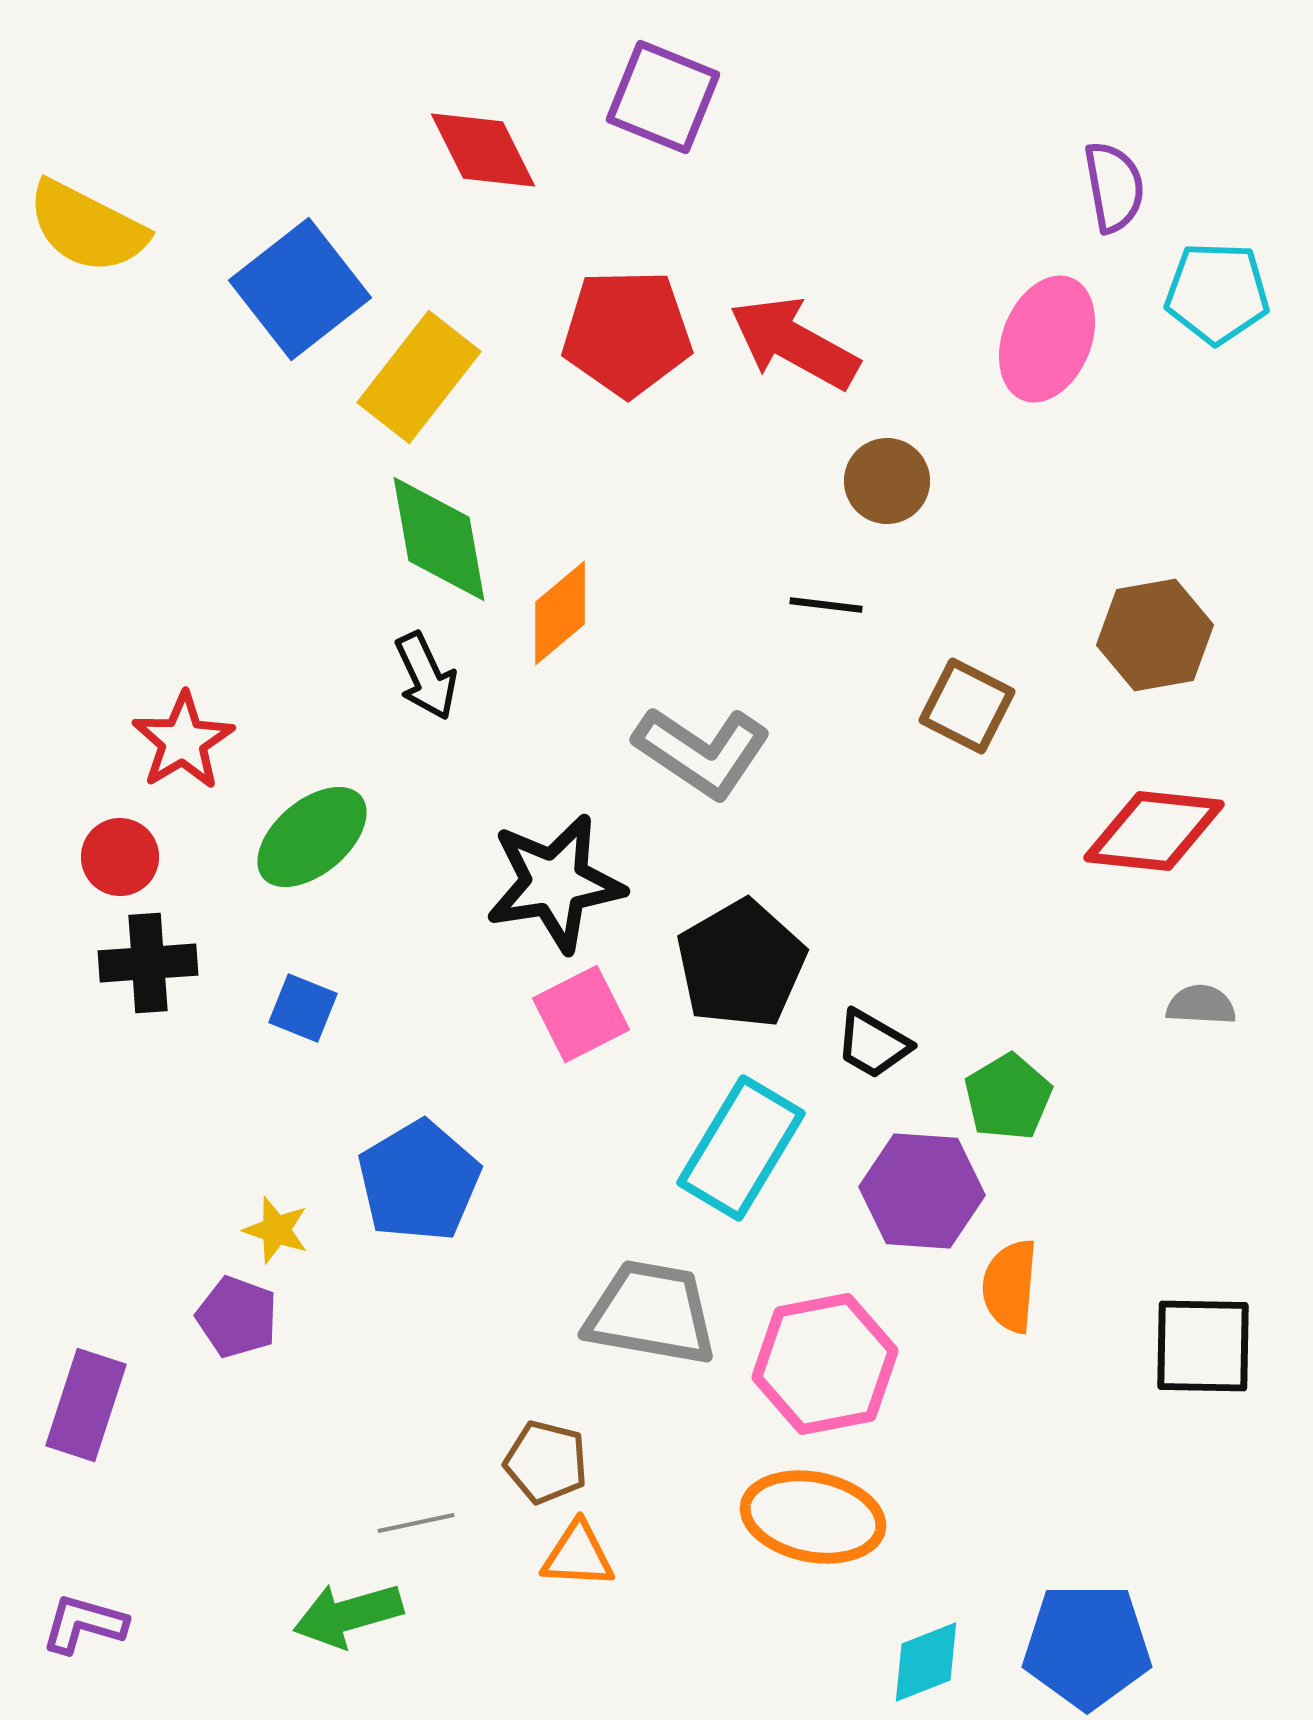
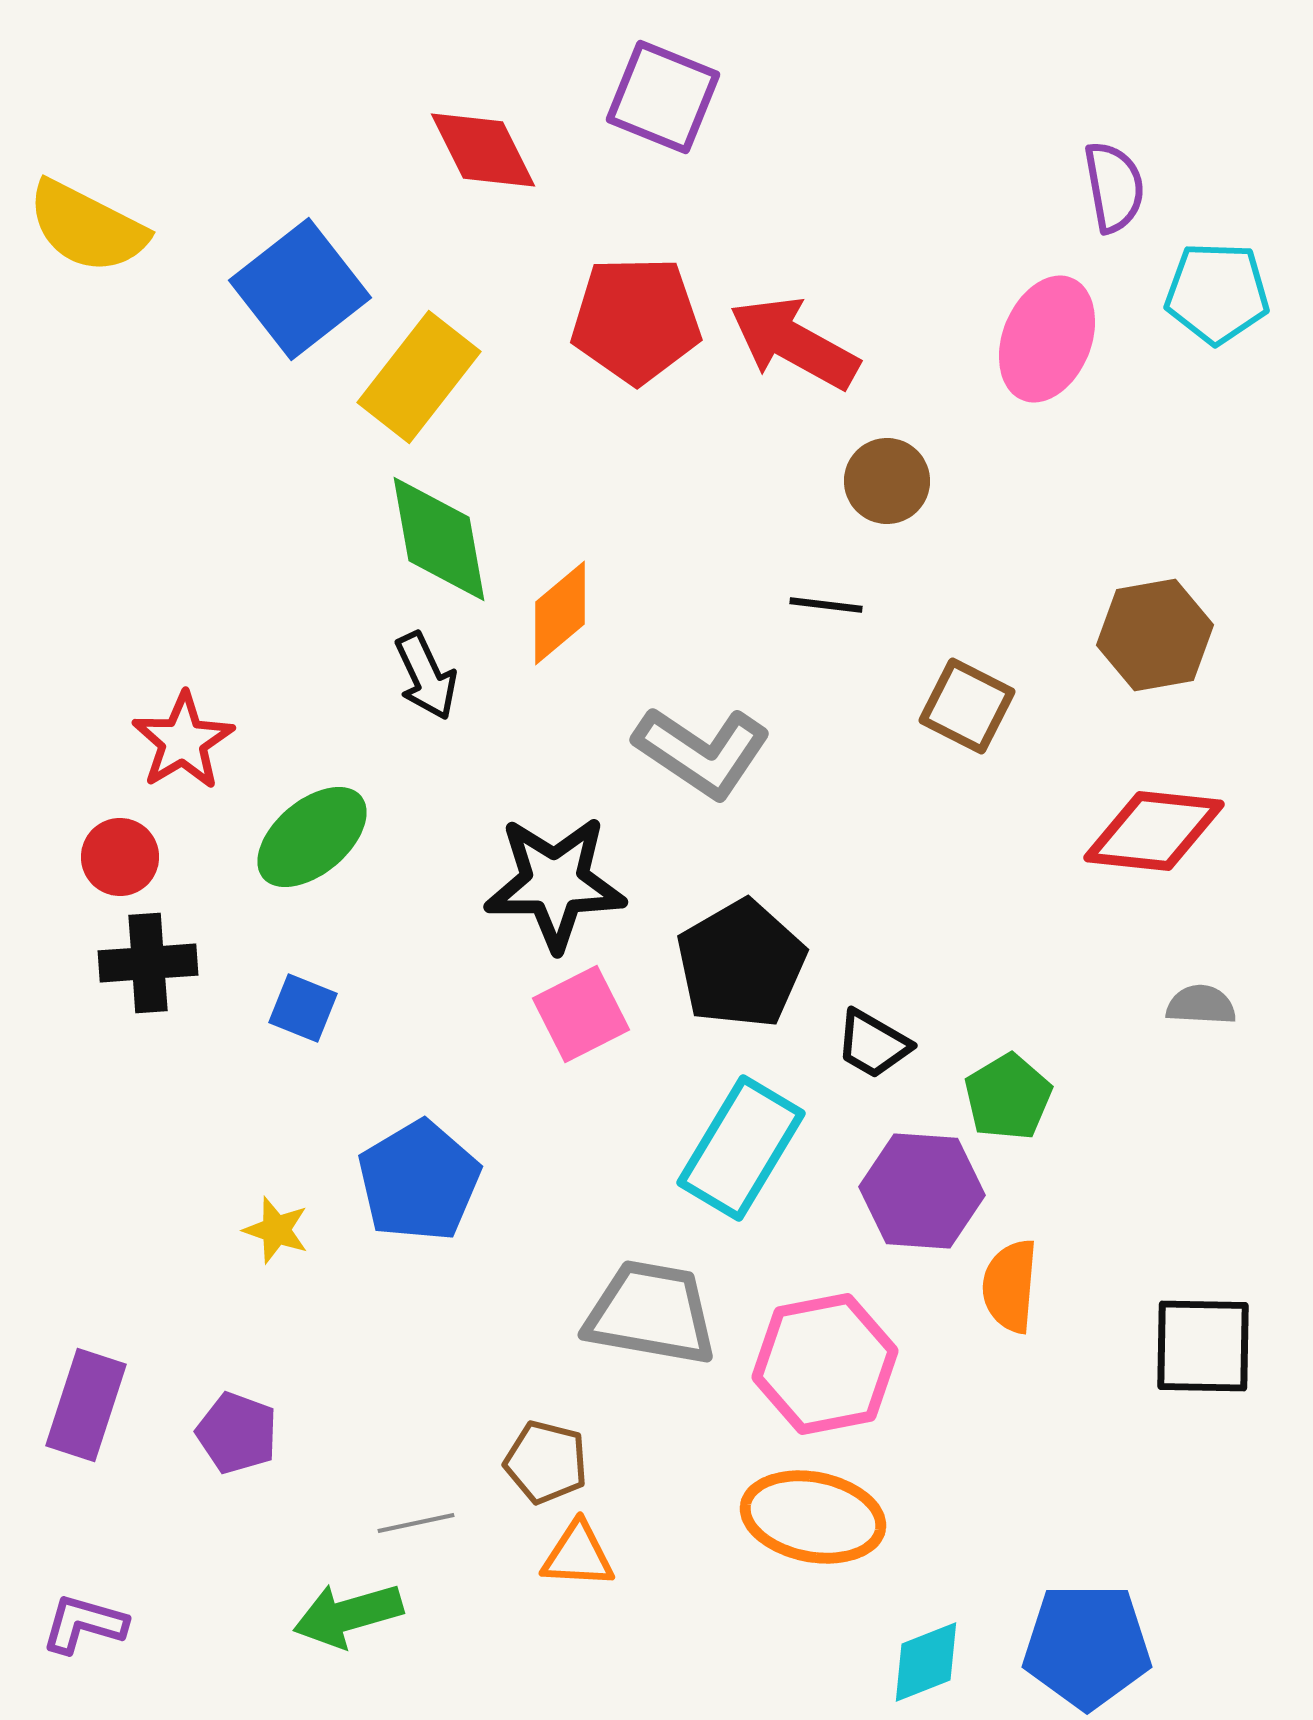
red pentagon at (627, 333): moved 9 px right, 13 px up
black star at (555, 883): rotated 9 degrees clockwise
purple pentagon at (237, 1317): moved 116 px down
